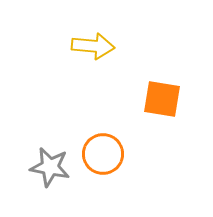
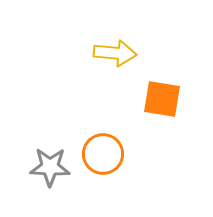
yellow arrow: moved 22 px right, 7 px down
gray star: rotated 9 degrees counterclockwise
